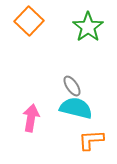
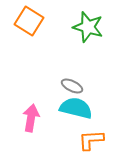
orange square: rotated 12 degrees counterclockwise
green star: rotated 20 degrees counterclockwise
gray ellipse: rotated 30 degrees counterclockwise
